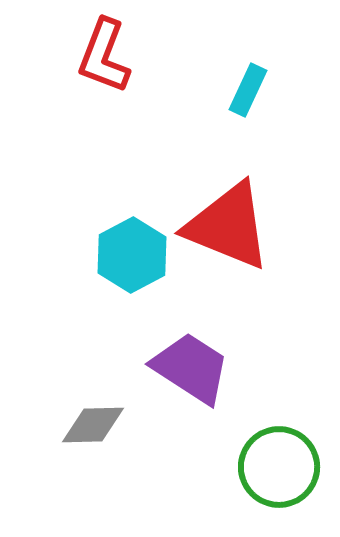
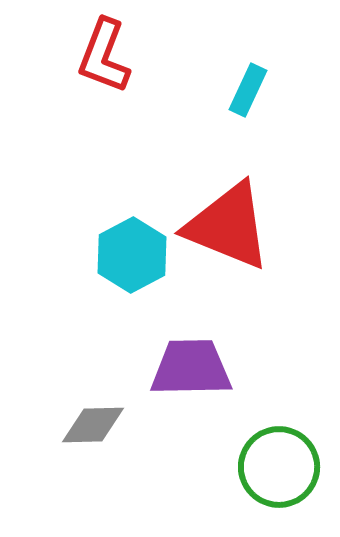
purple trapezoid: rotated 34 degrees counterclockwise
